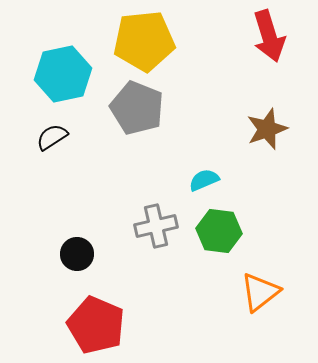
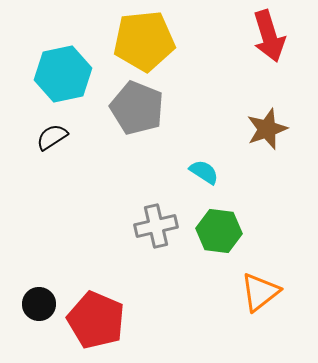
cyan semicircle: moved 8 px up; rotated 56 degrees clockwise
black circle: moved 38 px left, 50 px down
red pentagon: moved 5 px up
